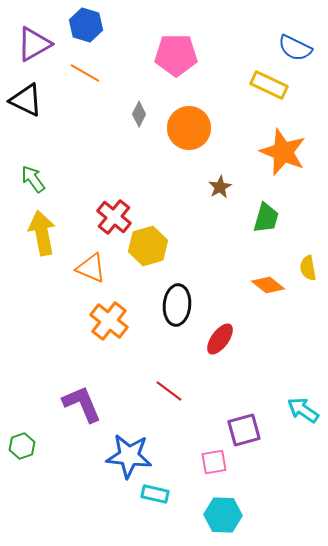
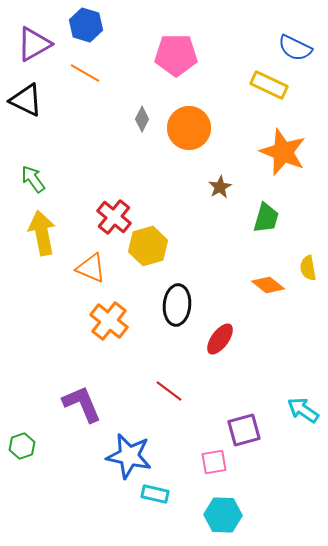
gray diamond: moved 3 px right, 5 px down
blue star: rotated 6 degrees clockwise
